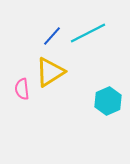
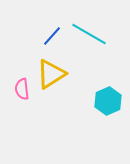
cyan line: moved 1 px right, 1 px down; rotated 57 degrees clockwise
yellow triangle: moved 1 px right, 2 px down
